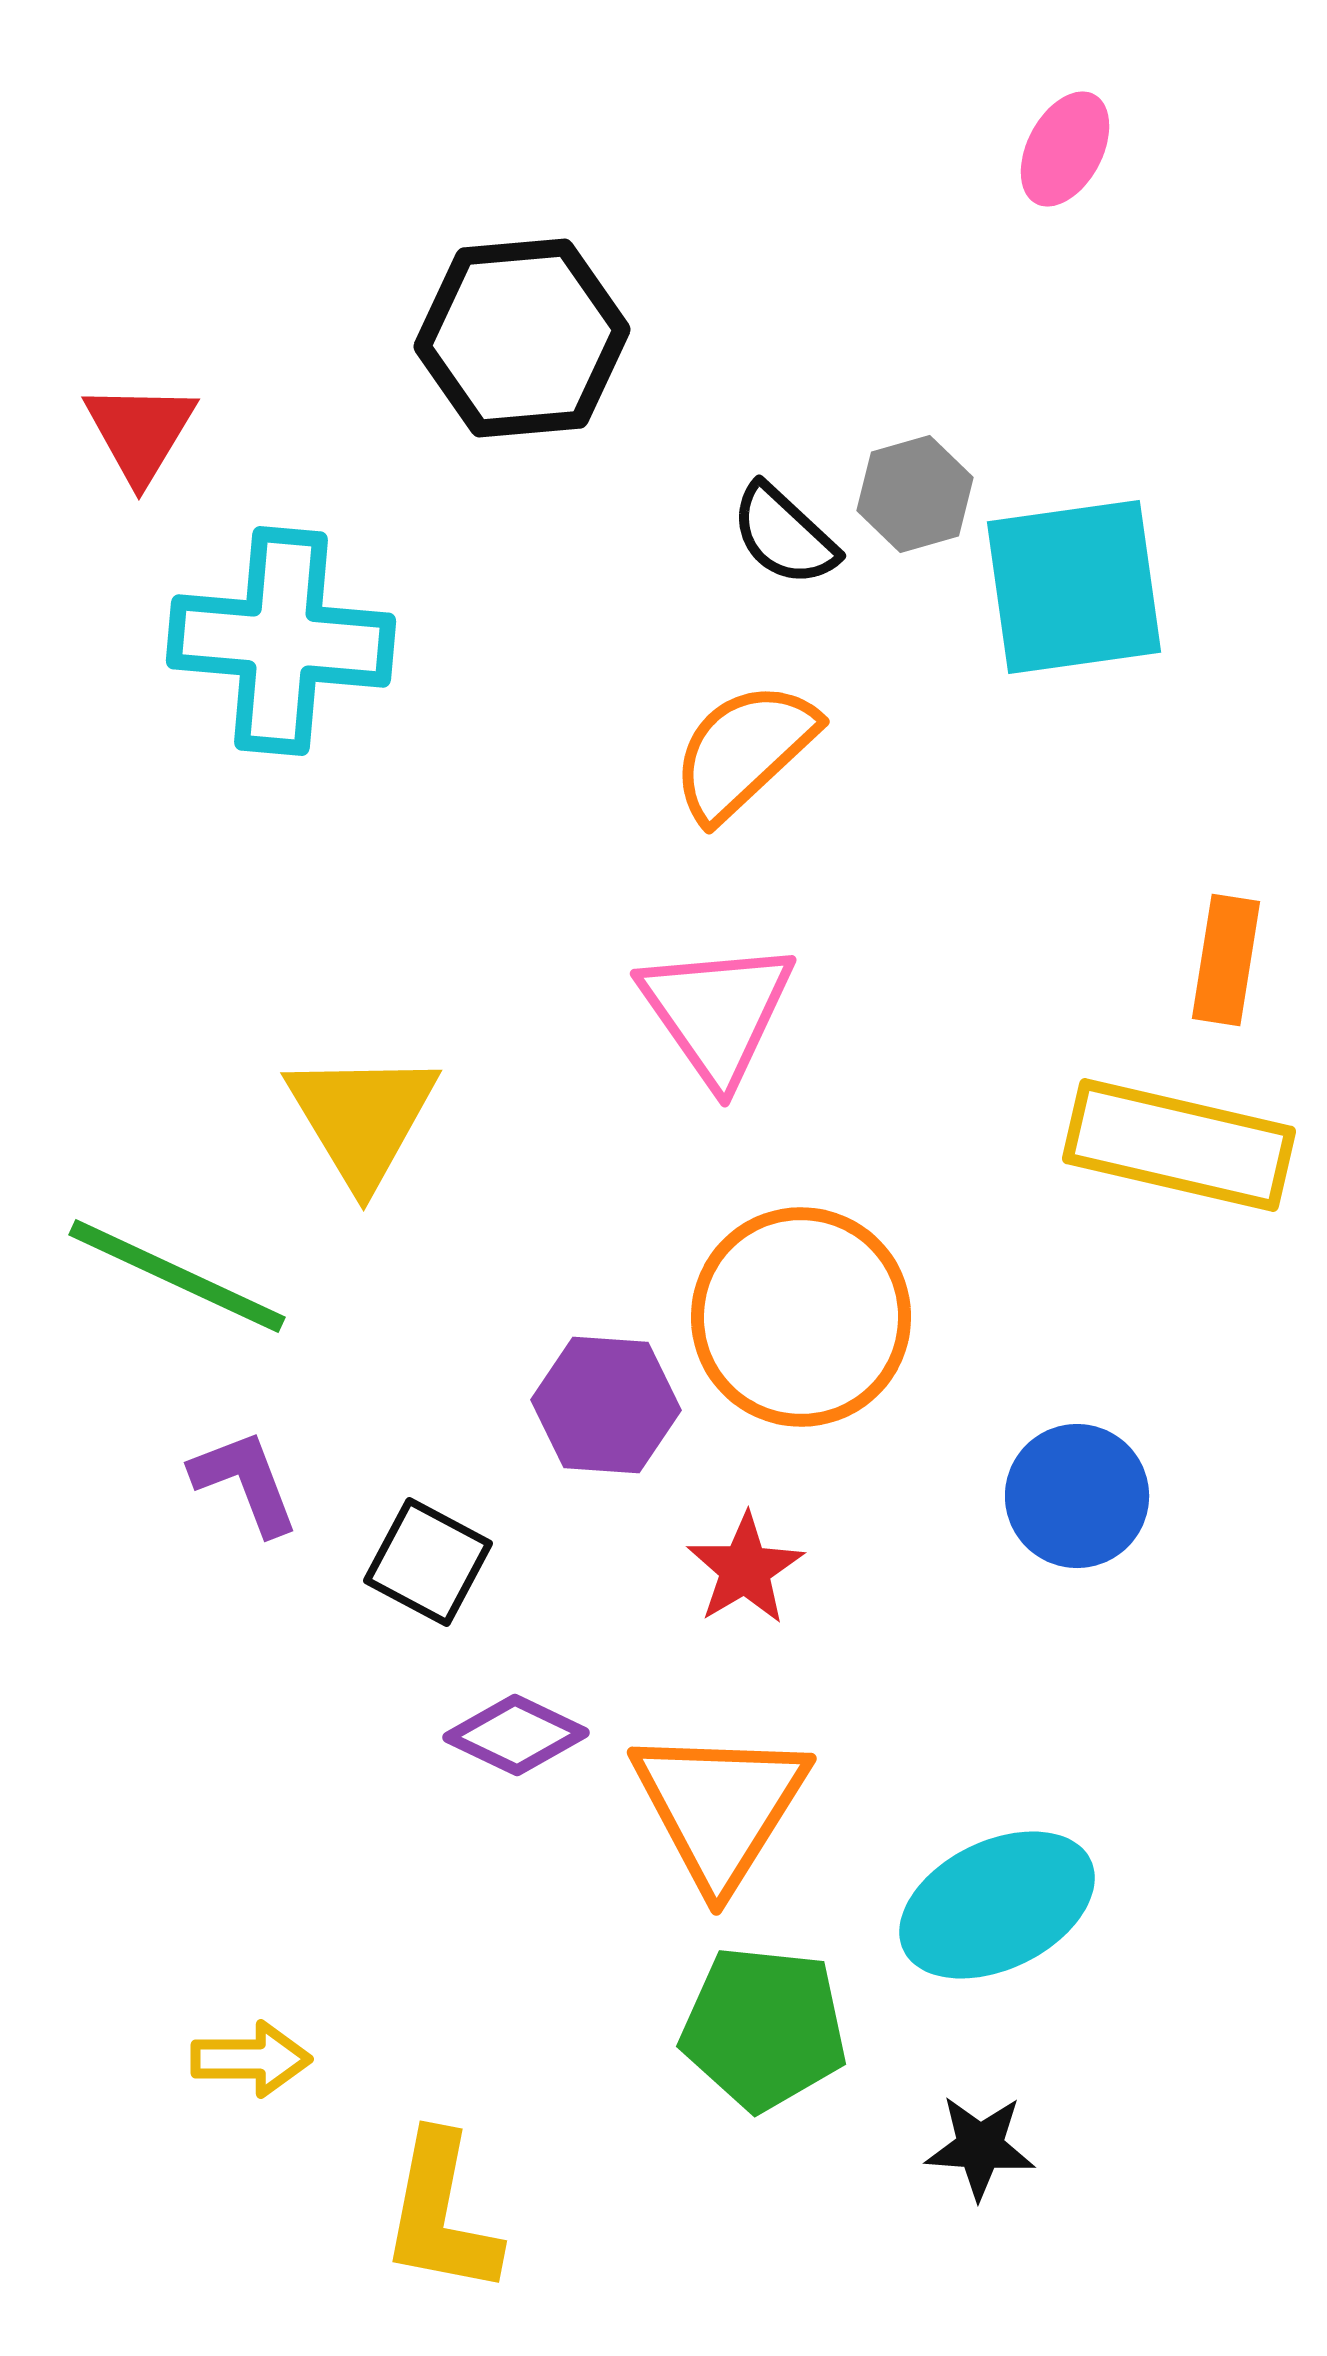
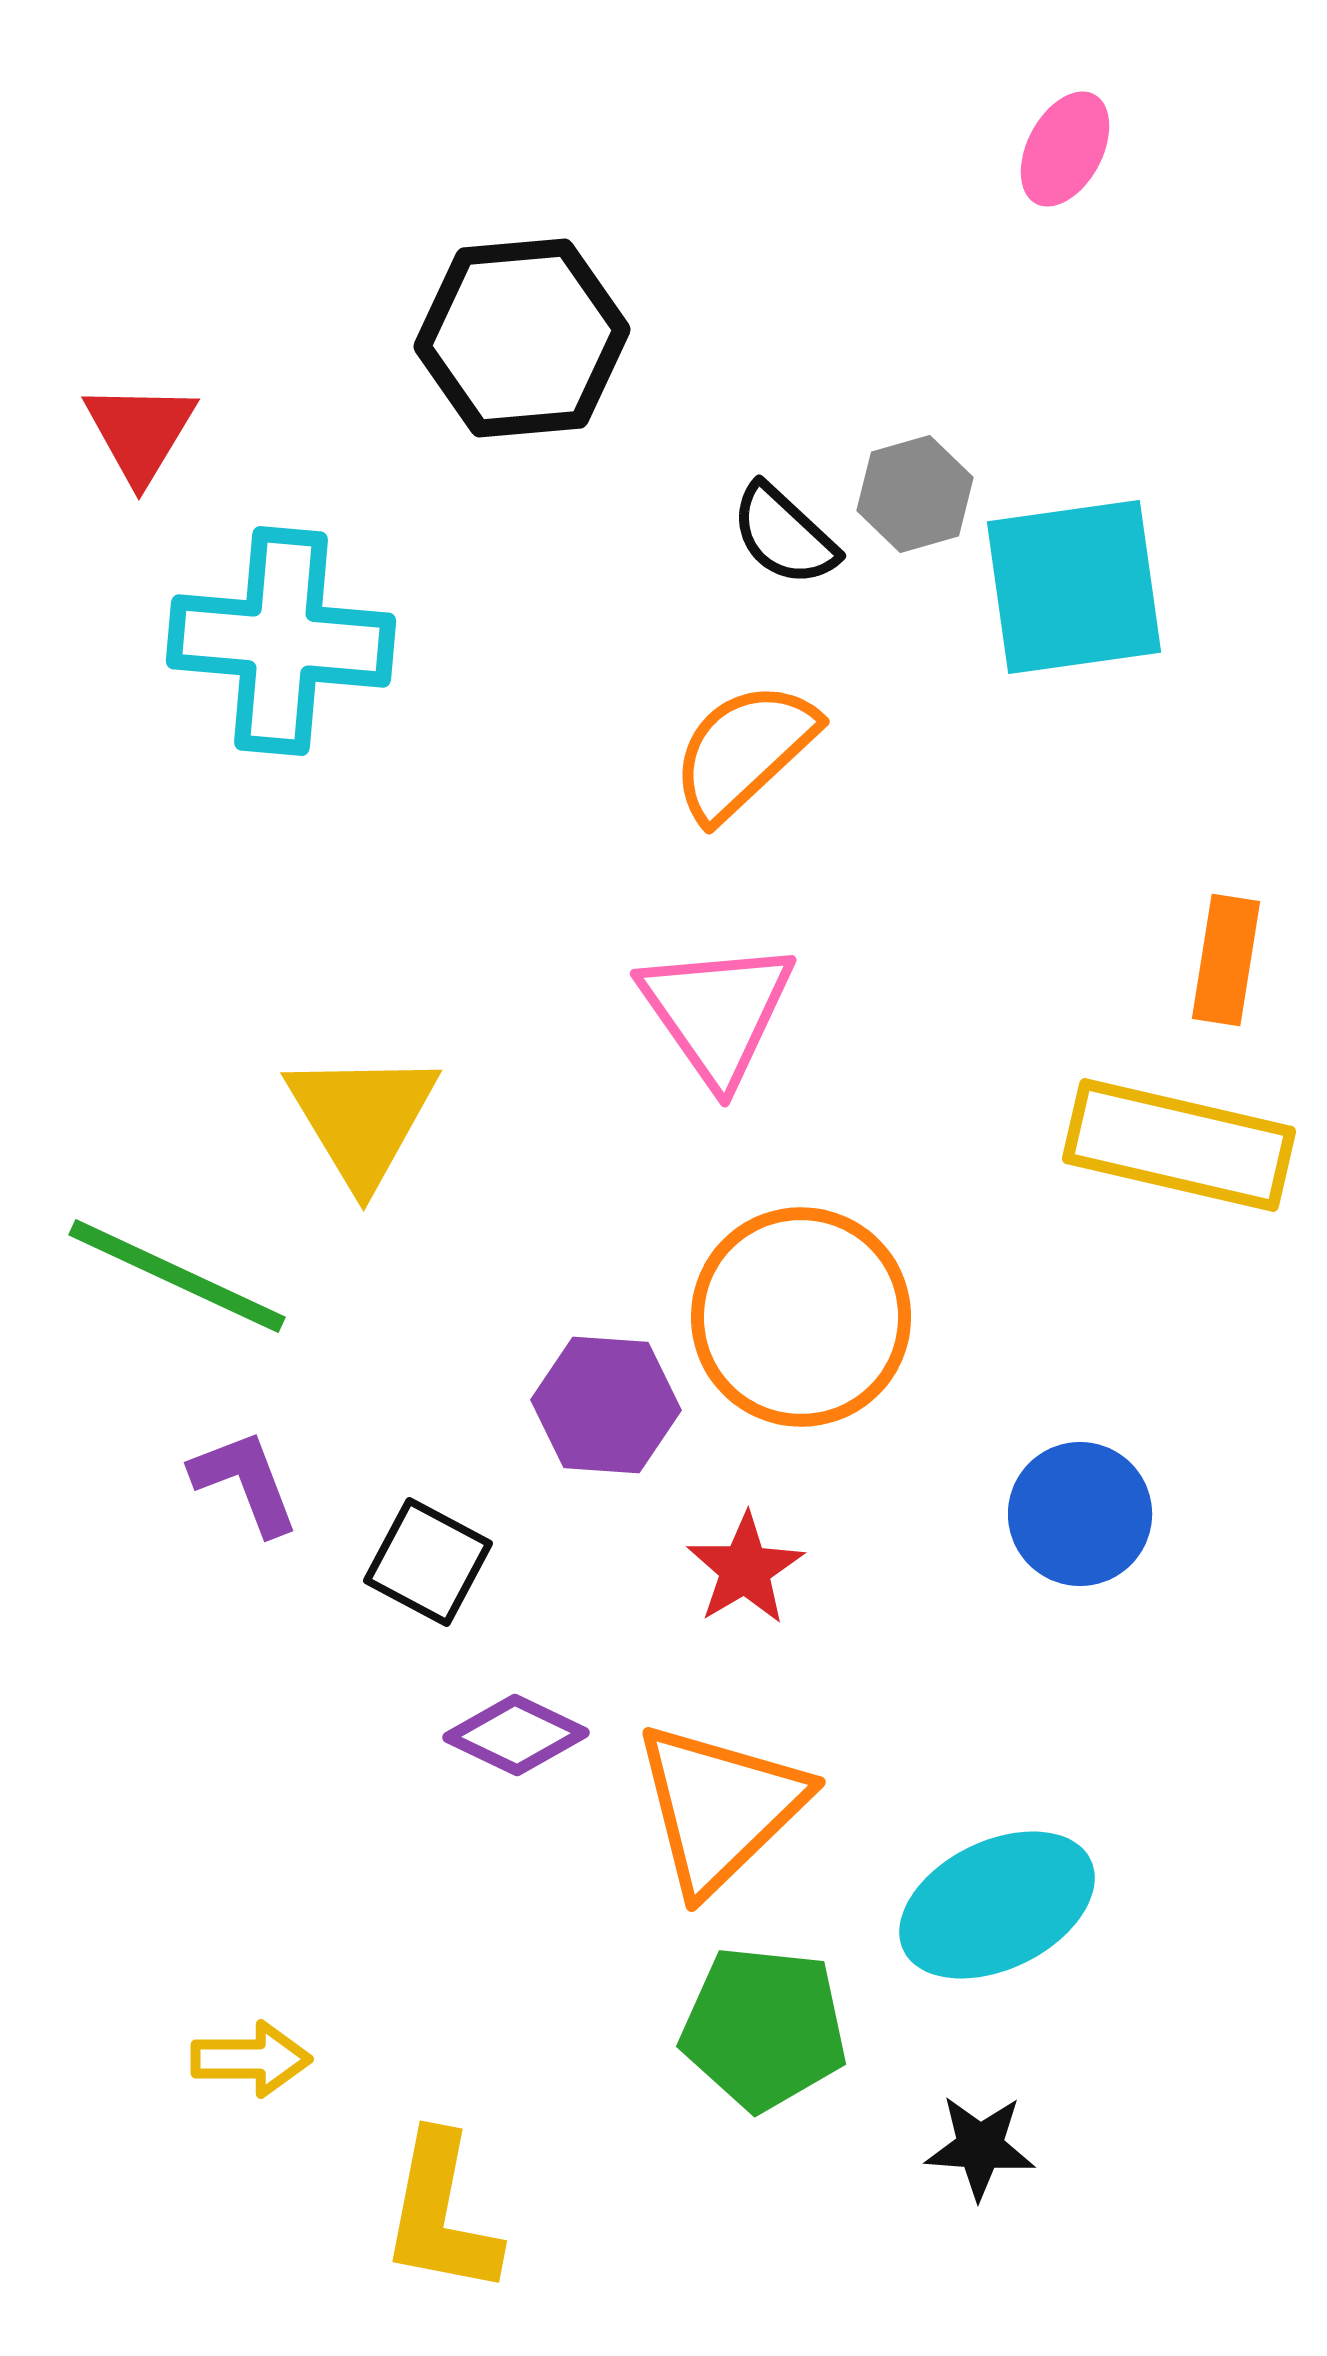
blue circle: moved 3 px right, 18 px down
orange triangle: rotated 14 degrees clockwise
